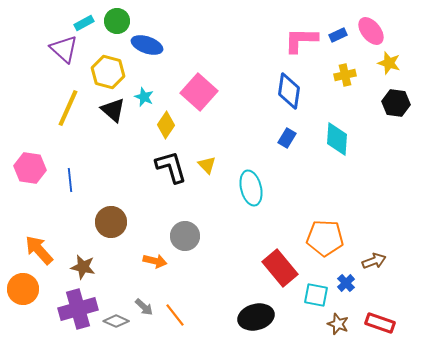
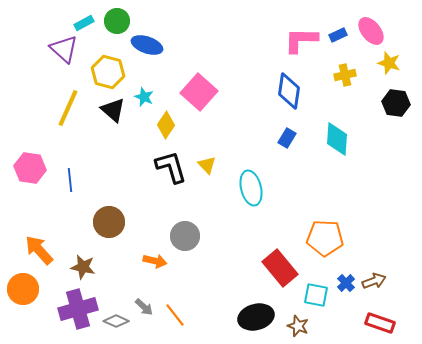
brown circle at (111, 222): moved 2 px left
brown arrow at (374, 261): moved 20 px down
brown star at (338, 324): moved 40 px left, 2 px down
